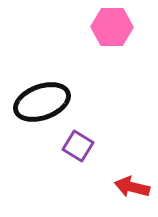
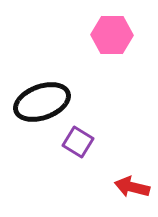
pink hexagon: moved 8 px down
purple square: moved 4 px up
